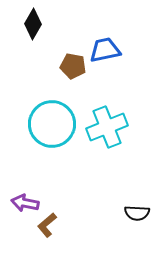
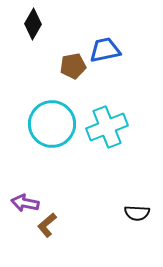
brown pentagon: rotated 20 degrees counterclockwise
